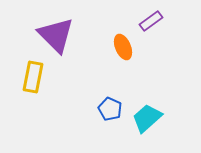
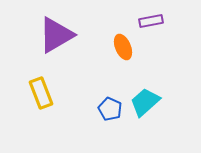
purple rectangle: rotated 25 degrees clockwise
purple triangle: rotated 45 degrees clockwise
yellow rectangle: moved 8 px right, 16 px down; rotated 32 degrees counterclockwise
cyan trapezoid: moved 2 px left, 16 px up
